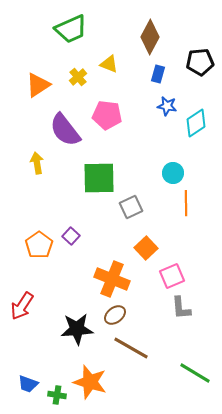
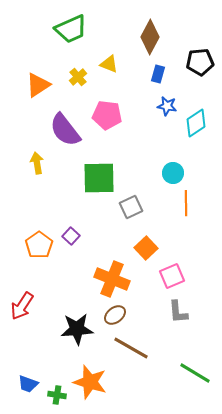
gray L-shape: moved 3 px left, 4 px down
